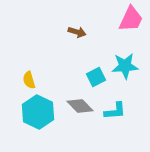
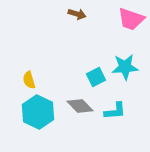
pink trapezoid: rotated 84 degrees clockwise
brown arrow: moved 18 px up
cyan star: moved 1 px down
